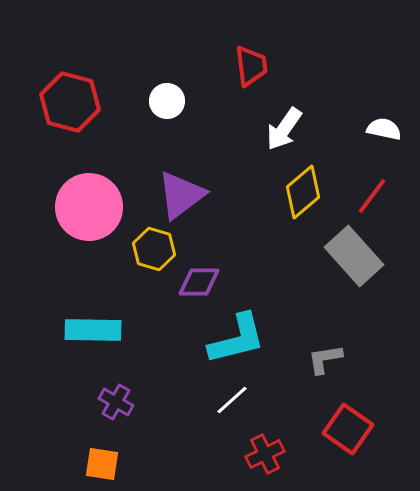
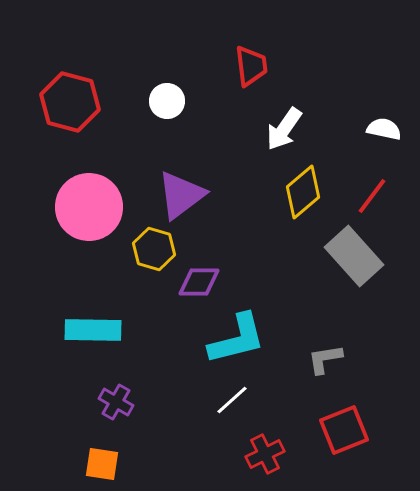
red square: moved 4 px left, 1 px down; rotated 33 degrees clockwise
